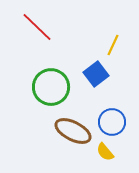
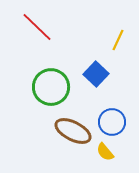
yellow line: moved 5 px right, 5 px up
blue square: rotated 10 degrees counterclockwise
